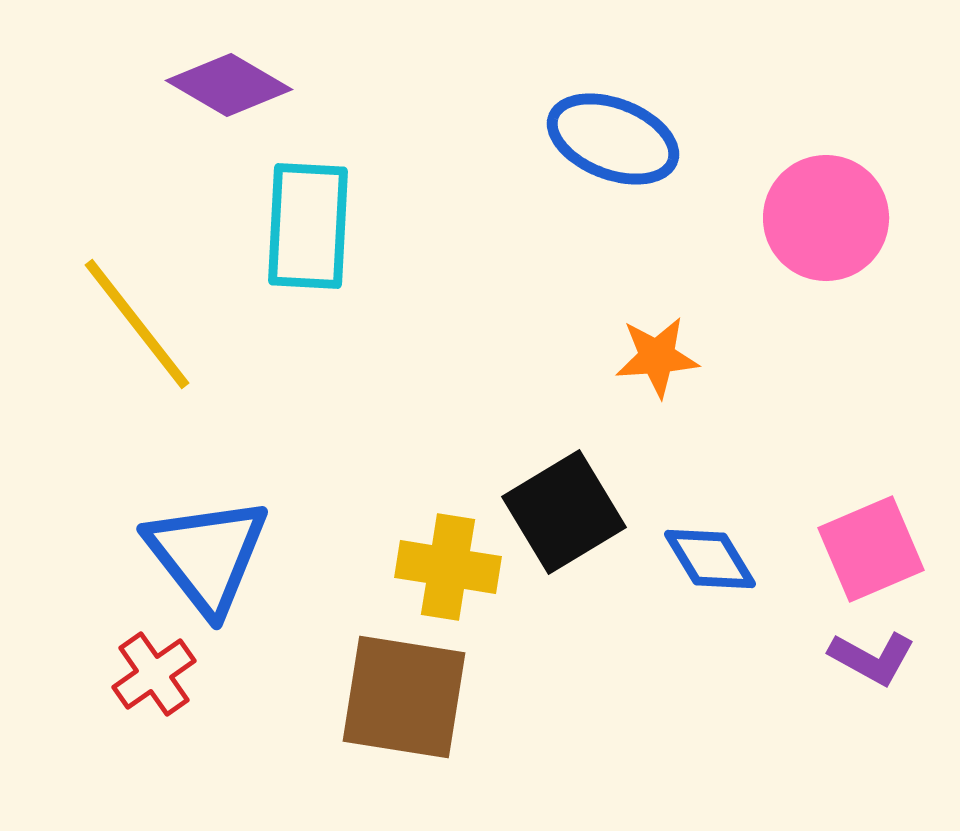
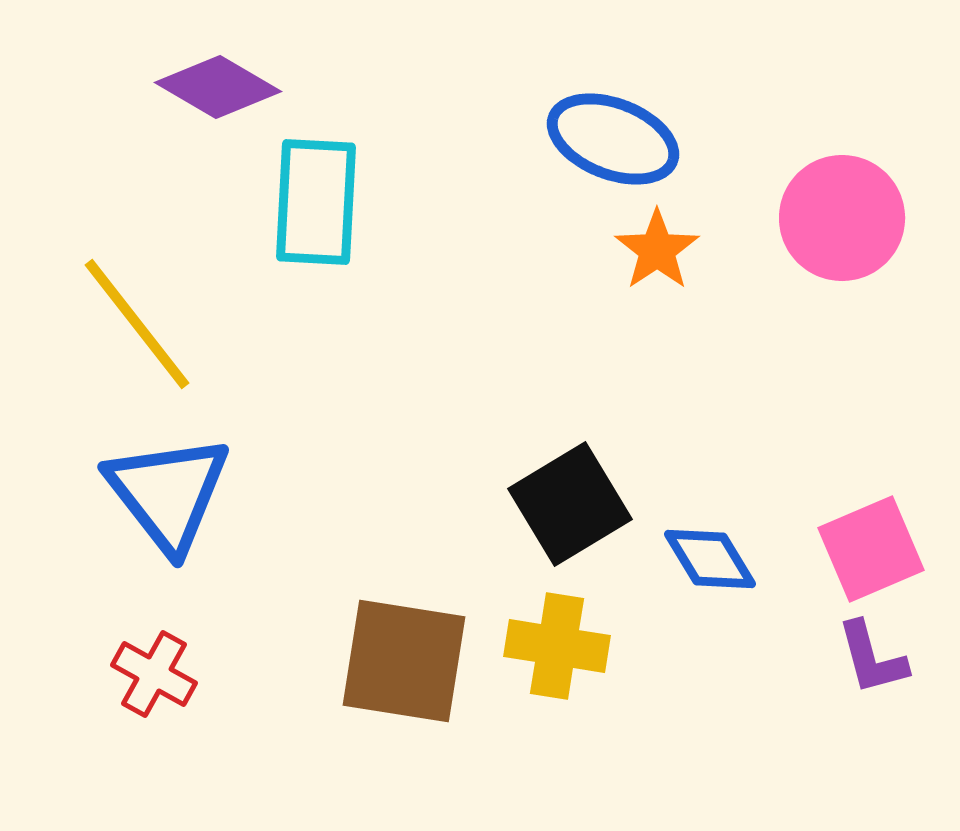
purple diamond: moved 11 px left, 2 px down
pink circle: moved 16 px right
cyan rectangle: moved 8 px right, 24 px up
orange star: moved 107 px up; rotated 30 degrees counterclockwise
black square: moved 6 px right, 8 px up
blue triangle: moved 39 px left, 62 px up
yellow cross: moved 109 px right, 79 px down
purple L-shape: rotated 46 degrees clockwise
red cross: rotated 26 degrees counterclockwise
brown square: moved 36 px up
